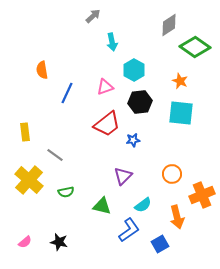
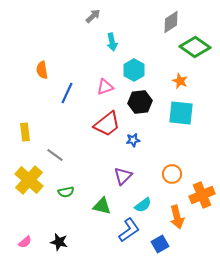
gray diamond: moved 2 px right, 3 px up
